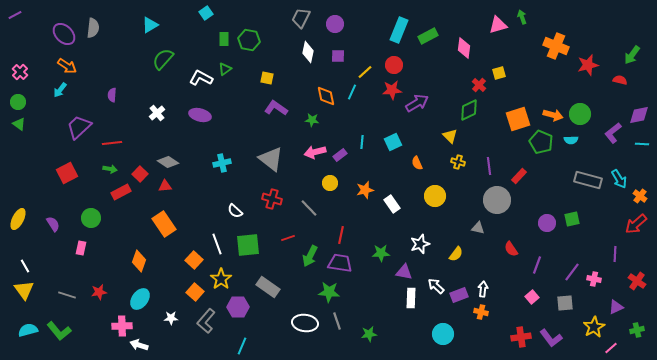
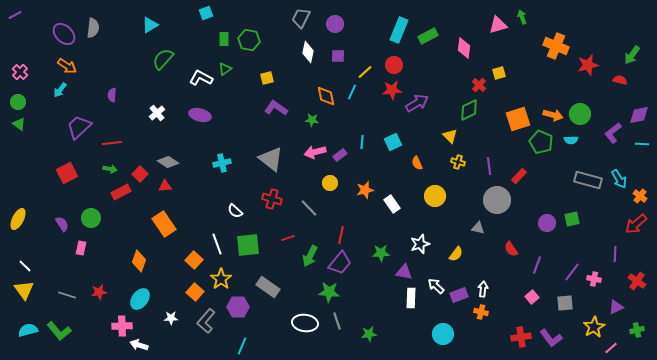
cyan square at (206, 13): rotated 16 degrees clockwise
yellow square at (267, 78): rotated 24 degrees counterclockwise
purple semicircle at (53, 224): moved 9 px right
purple trapezoid at (340, 263): rotated 120 degrees clockwise
white line at (25, 266): rotated 16 degrees counterclockwise
